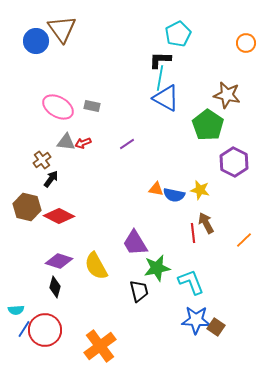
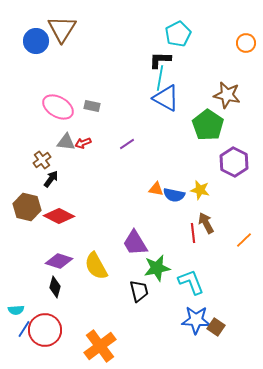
brown triangle: rotated 8 degrees clockwise
